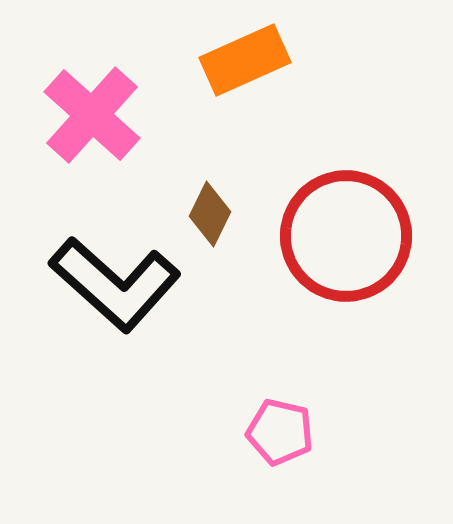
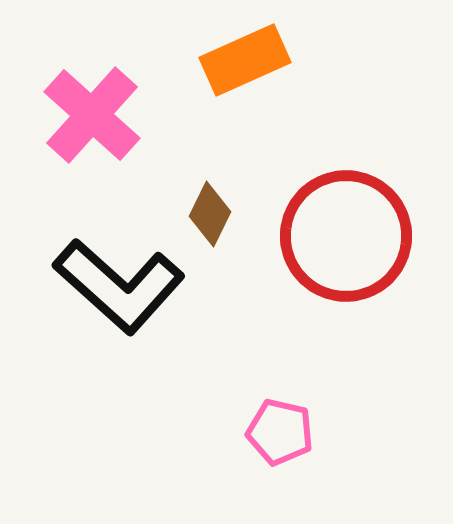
black L-shape: moved 4 px right, 2 px down
